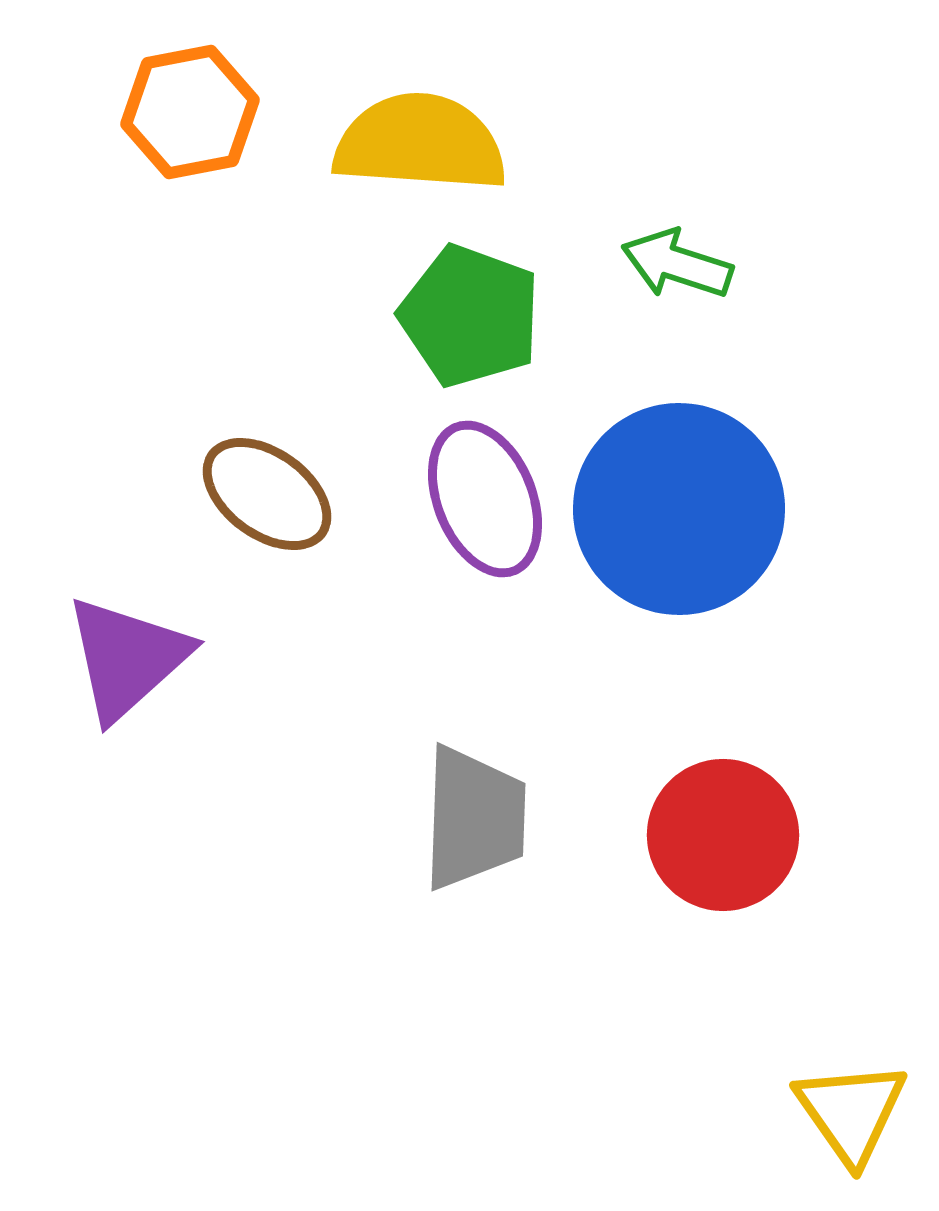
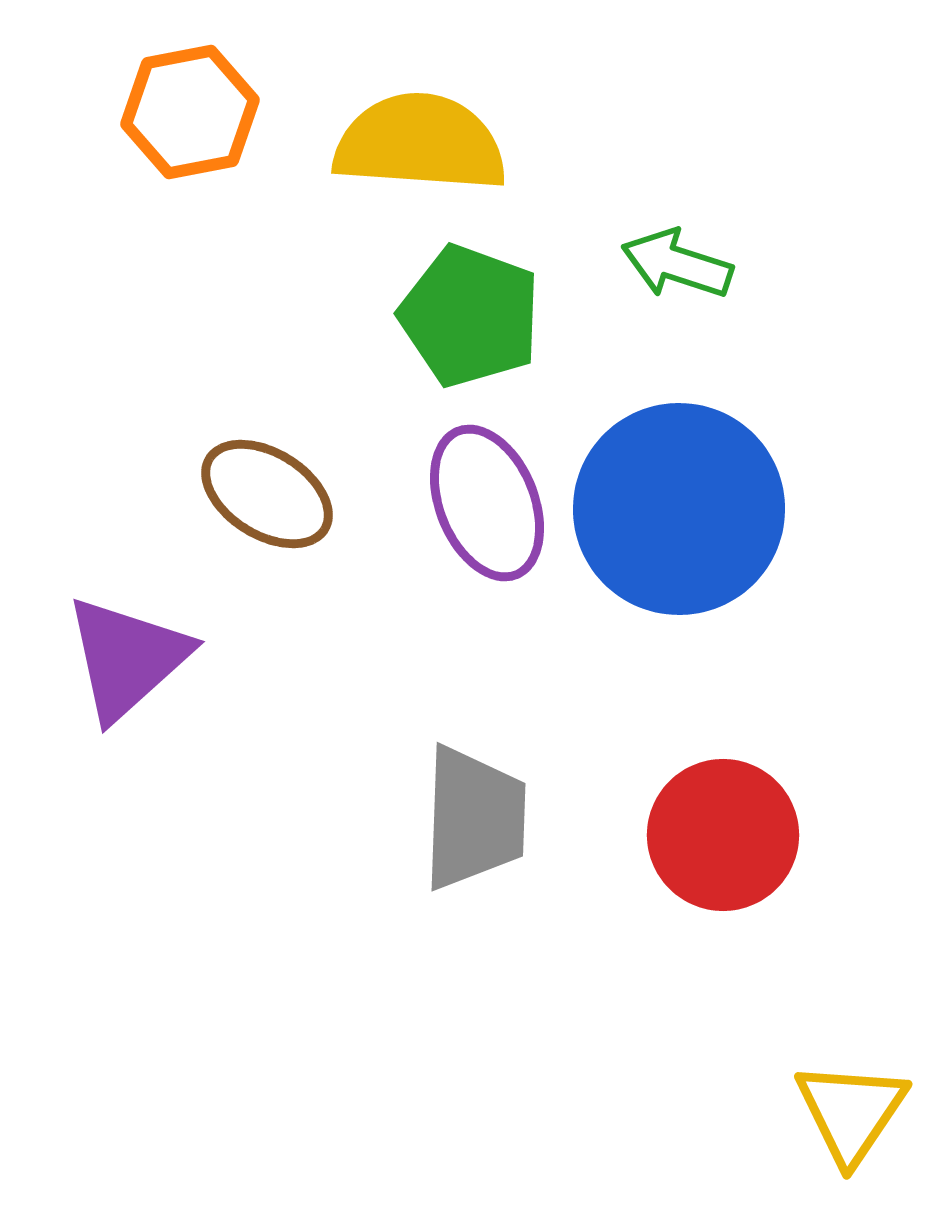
brown ellipse: rotated 4 degrees counterclockwise
purple ellipse: moved 2 px right, 4 px down
yellow triangle: rotated 9 degrees clockwise
